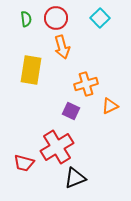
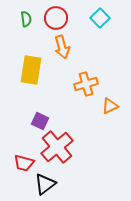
purple square: moved 31 px left, 10 px down
red cross: rotated 8 degrees counterclockwise
black triangle: moved 30 px left, 6 px down; rotated 15 degrees counterclockwise
